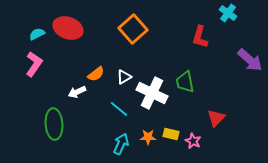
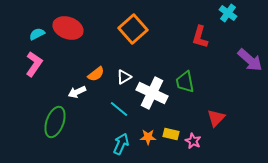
green ellipse: moved 1 px right, 2 px up; rotated 24 degrees clockwise
